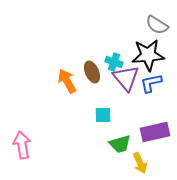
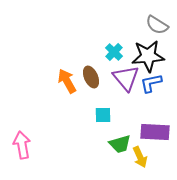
black star: moved 1 px down
cyan cross: moved 10 px up; rotated 24 degrees clockwise
brown ellipse: moved 1 px left, 5 px down
purple rectangle: rotated 16 degrees clockwise
yellow arrow: moved 6 px up
